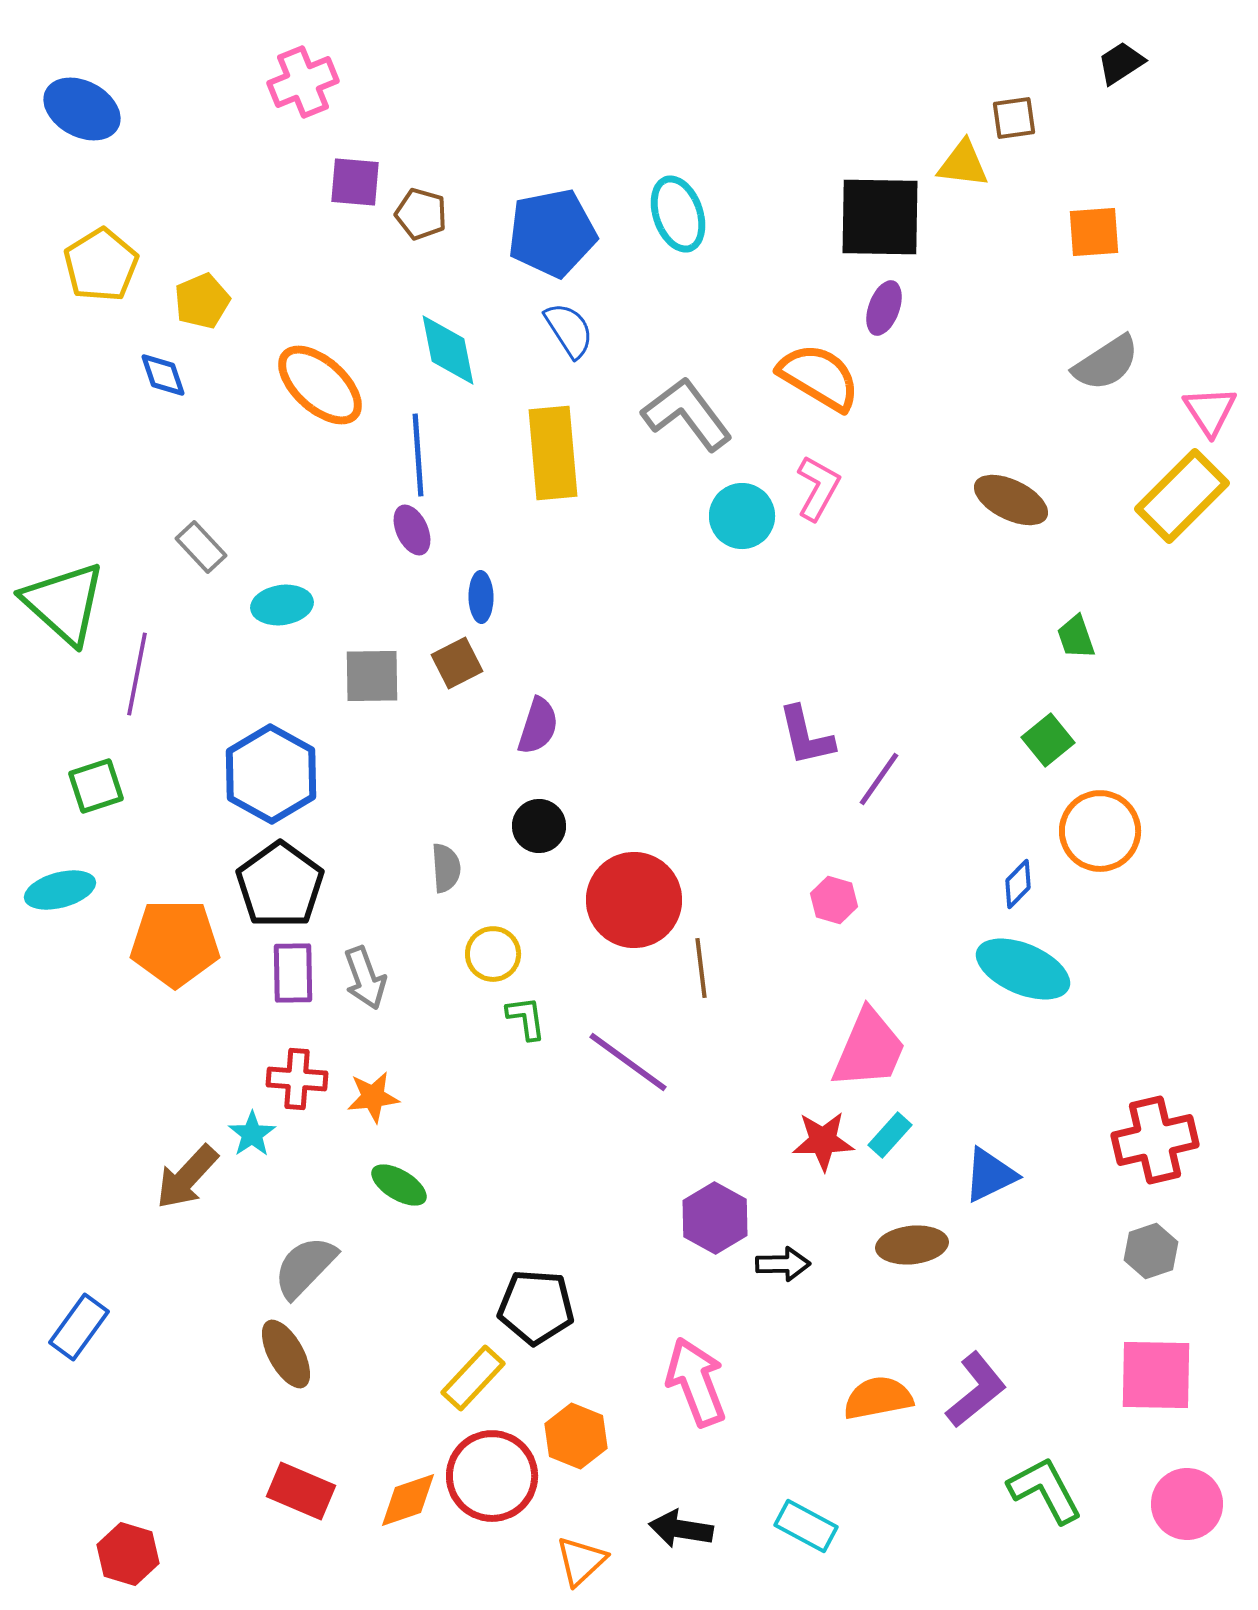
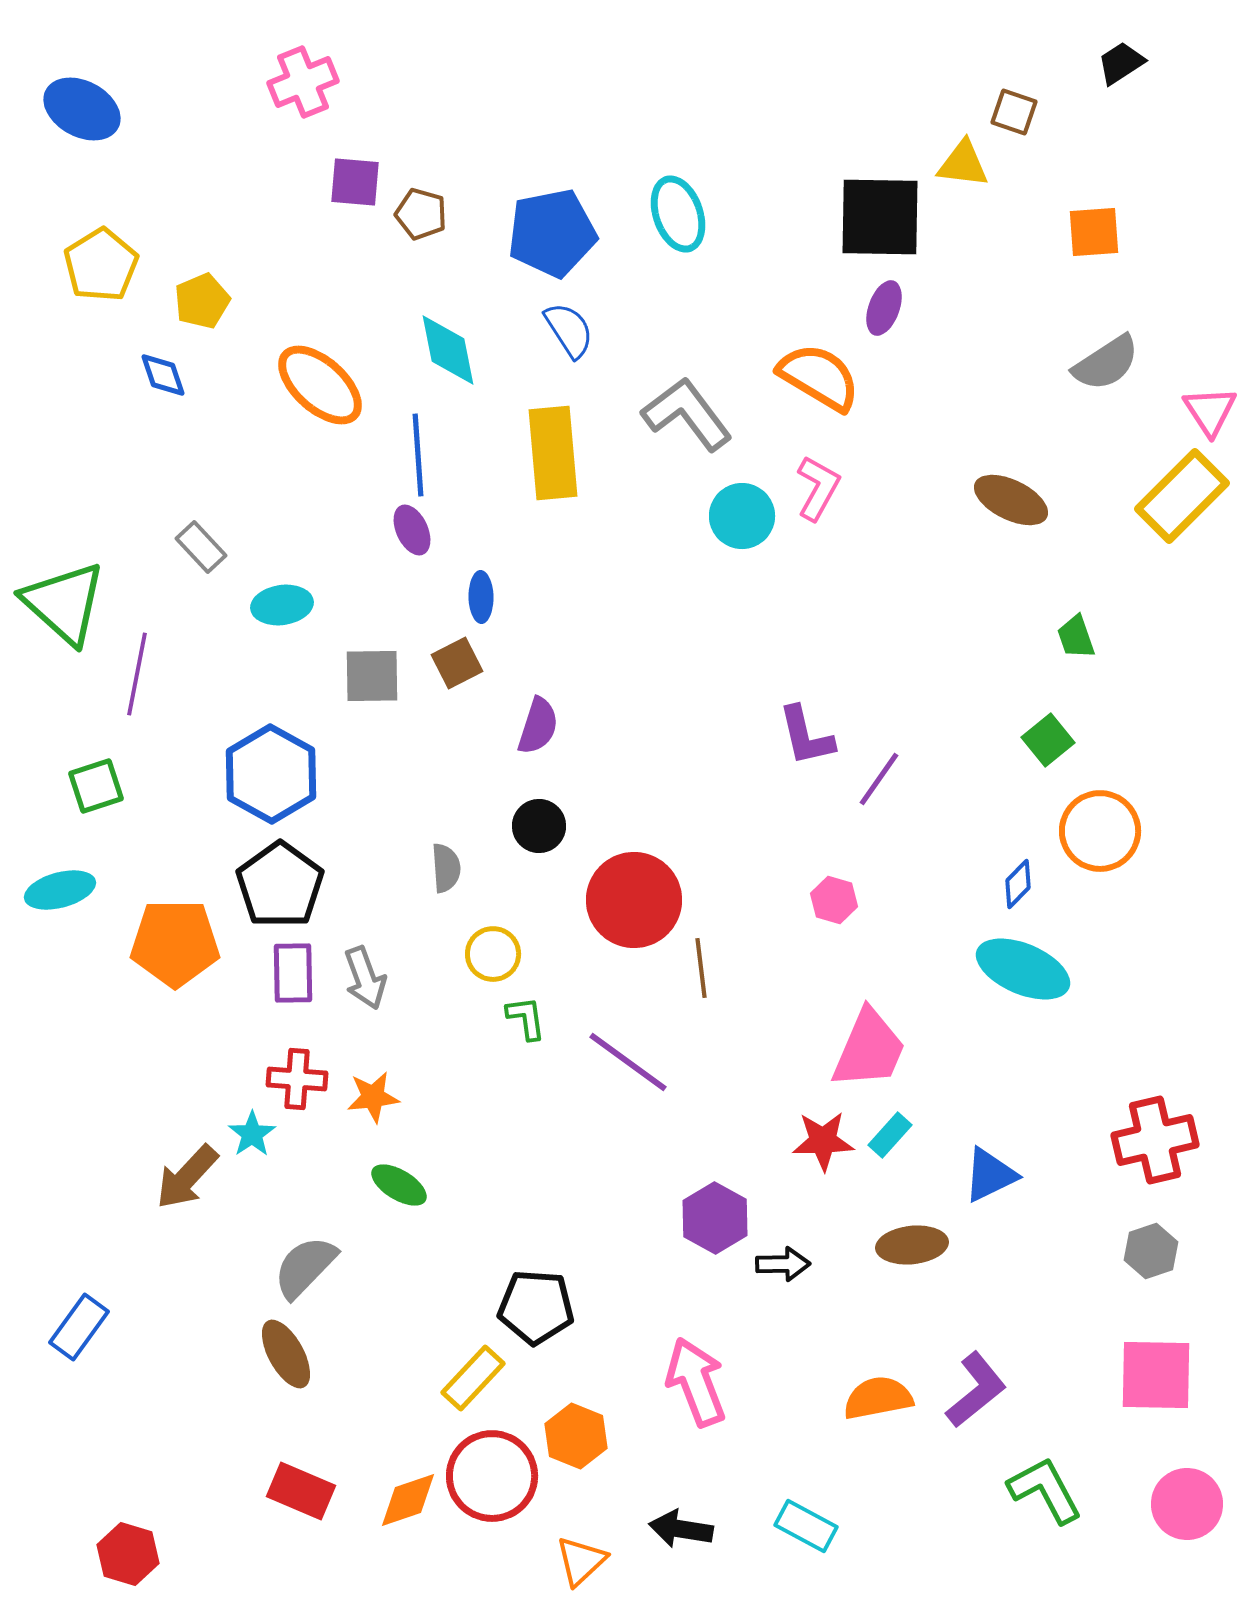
brown square at (1014, 118): moved 6 px up; rotated 27 degrees clockwise
